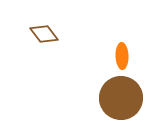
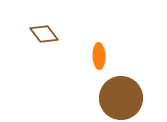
orange ellipse: moved 23 px left
